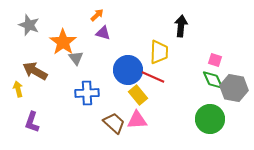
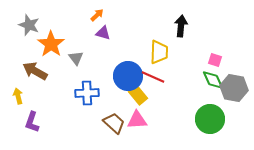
orange star: moved 12 px left, 2 px down
blue circle: moved 6 px down
yellow arrow: moved 7 px down
